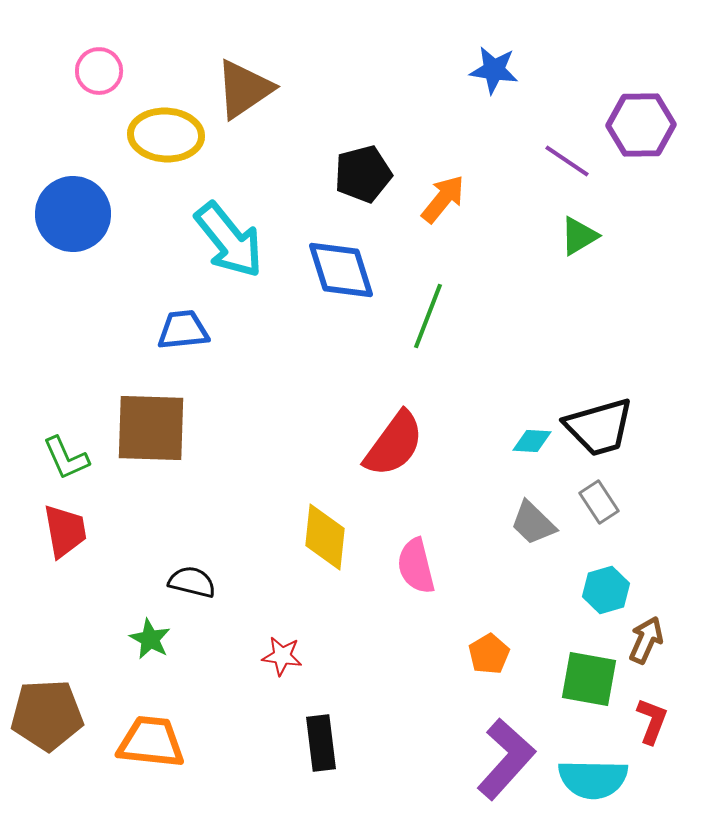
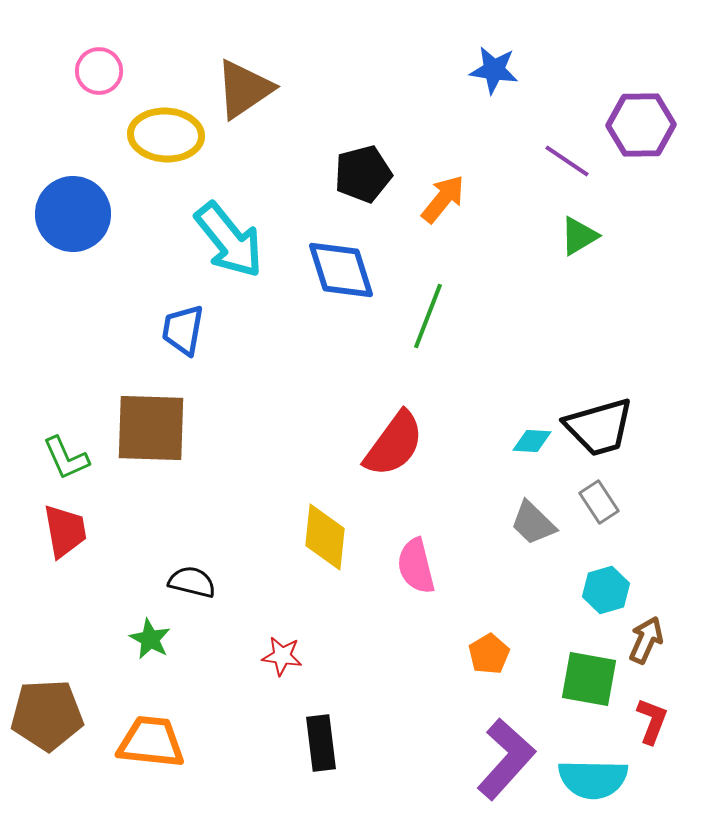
blue trapezoid: rotated 74 degrees counterclockwise
